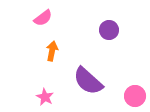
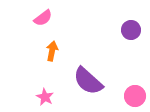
purple circle: moved 22 px right
